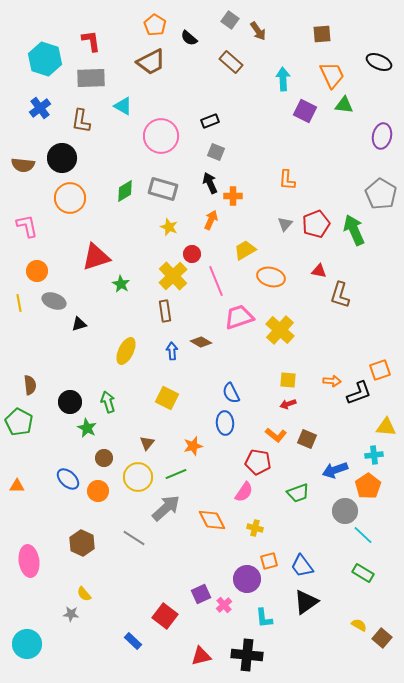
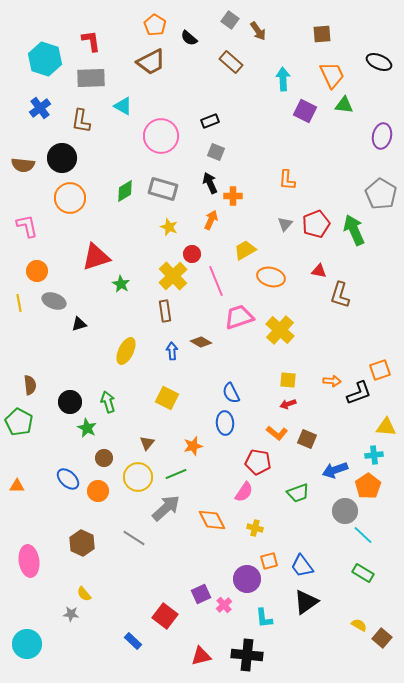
orange L-shape at (276, 435): moved 1 px right, 2 px up
